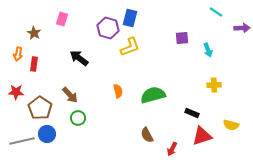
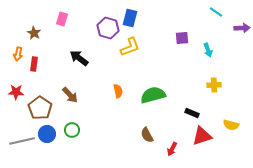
green circle: moved 6 px left, 12 px down
